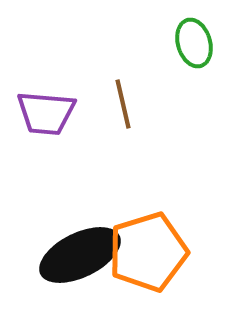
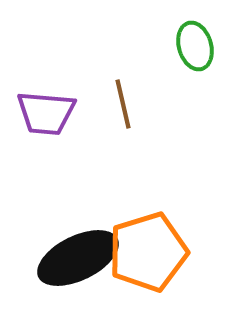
green ellipse: moved 1 px right, 3 px down
black ellipse: moved 2 px left, 3 px down
